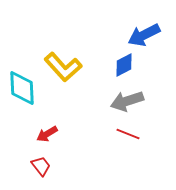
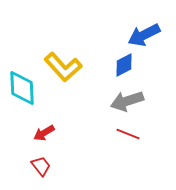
red arrow: moved 3 px left, 1 px up
